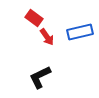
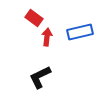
red arrow: rotated 138 degrees counterclockwise
